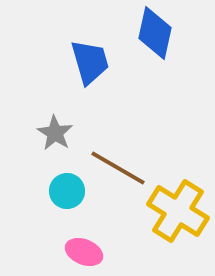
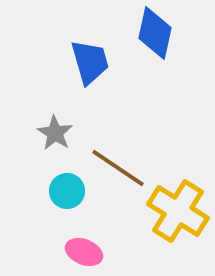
brown line: rotated 4 degrees clockwise
